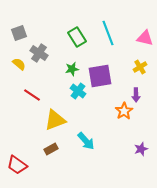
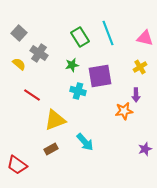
gray square: rotated 28 degrees counterclockwise
green rectangle: moved 3 px right
green star: moved 4 px up
cyan cross: rotated 21 degrees counterclockwise
orange star: rotated 24 degrees clockwise
cyan arrow: moved 1 px left, 1 px down
purple star: moved 4 px right
